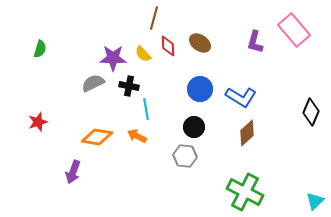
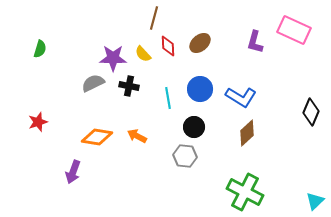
pink rectangle: rotated 24 degrees counterclockwise
brown ellipse: rotated 75 degrees counterclockwise
cyan line: moved 22 px right, 11 px up
